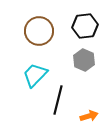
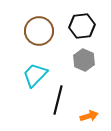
black hexagon: moved 3 px left
